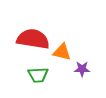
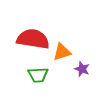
orange triangle: rotated 30 degrees counterclockwise
purple star: rotated 21 degrees clockwise
